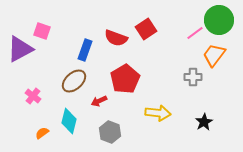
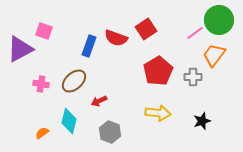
pink square: moved 2 px right
blue rectangle: moved 4 px right, 4 px up
red pentagon: moved 33 px right, 8 px up
pink cross: moved 8 px right, 12 px up; rotated 28 degrees counterclockwise
black star: moved 2 px left, 1 px up; rotated 12 degrees clockwise
